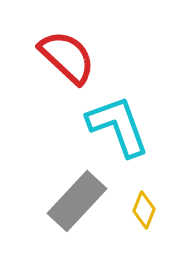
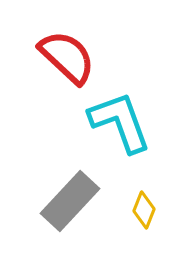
cyan L-shape: moved 2 px right, 4 px up
gray rectangle: moved 7 px left
